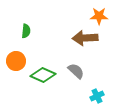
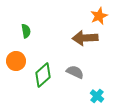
orange star: rotated 24 degrees counterclockwise
green semicircle: rotated 16 degrees counterclockwise
gray semicircle: moved 1 px left, 1 px down; rotated 18 degrees counterclockwise
green diamond: rotated 65 degrees counterclockwise
cyan cross: rotated 24 degrees counterclockwise
